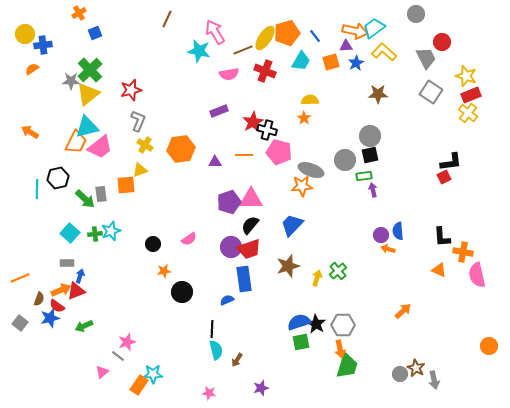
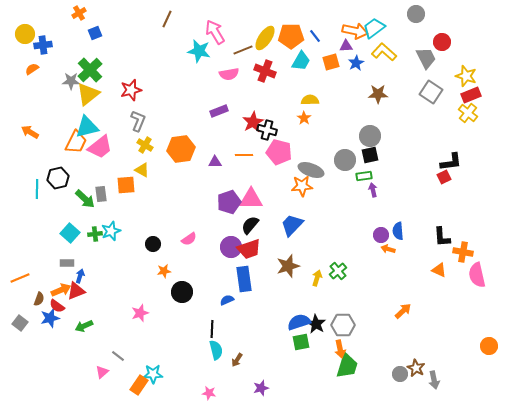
orange pentagon at (287, 33): moved 4 px right, 3 px down; rotated 15 degrees clockwise
yellow triangle at (140, 170): moved 2 px right; rotated 49 degrees clockwise
pink star at (127, 342): moved 13 px right, 29 px up
